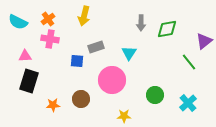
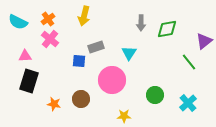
pink cross: rotated 30 degrees clockwise
blue square: moved 2 px right
orange star: moved 1 px right, 1 px up; rotated 16 degrees clockwise
